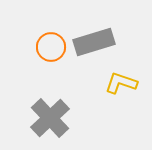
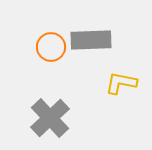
gray rectangle: moved 3 px left, 2 px up; rotated 15 degrees clockwise
yellow L-shape: rotated 8 degrees counterclockwise
